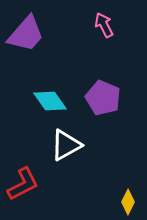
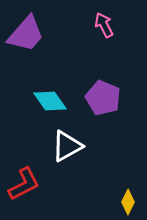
white triangle: moved 1 px right, 1 px down
red L-shape: moved 1 px right
